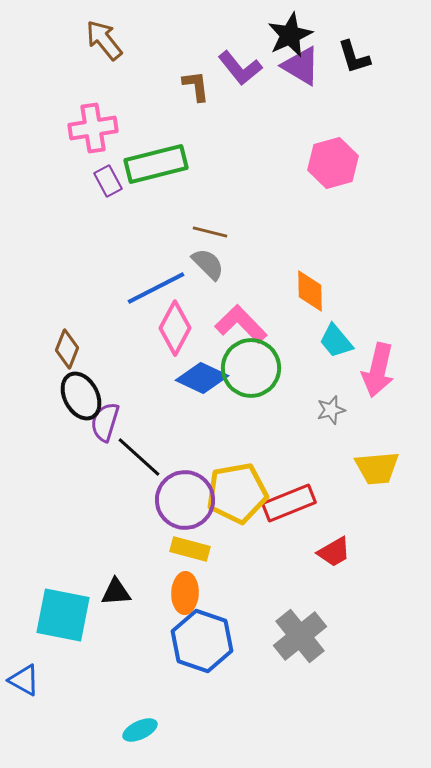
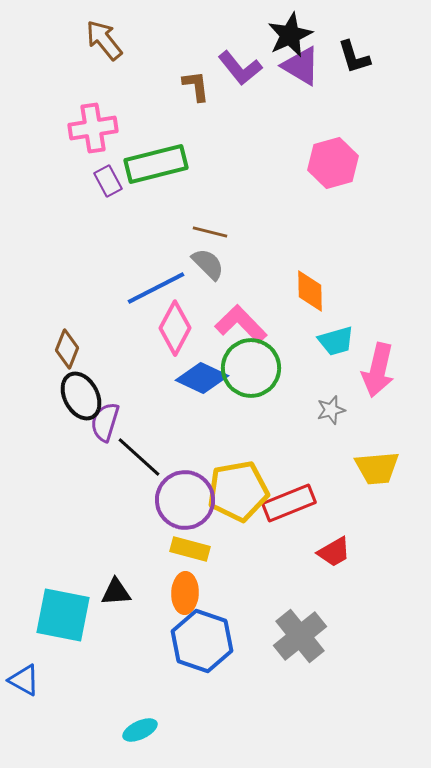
cyan trapezoid: rotated 66 degrees counterclockwise
yellow pentagon: moved 1 px right, 2 px up
